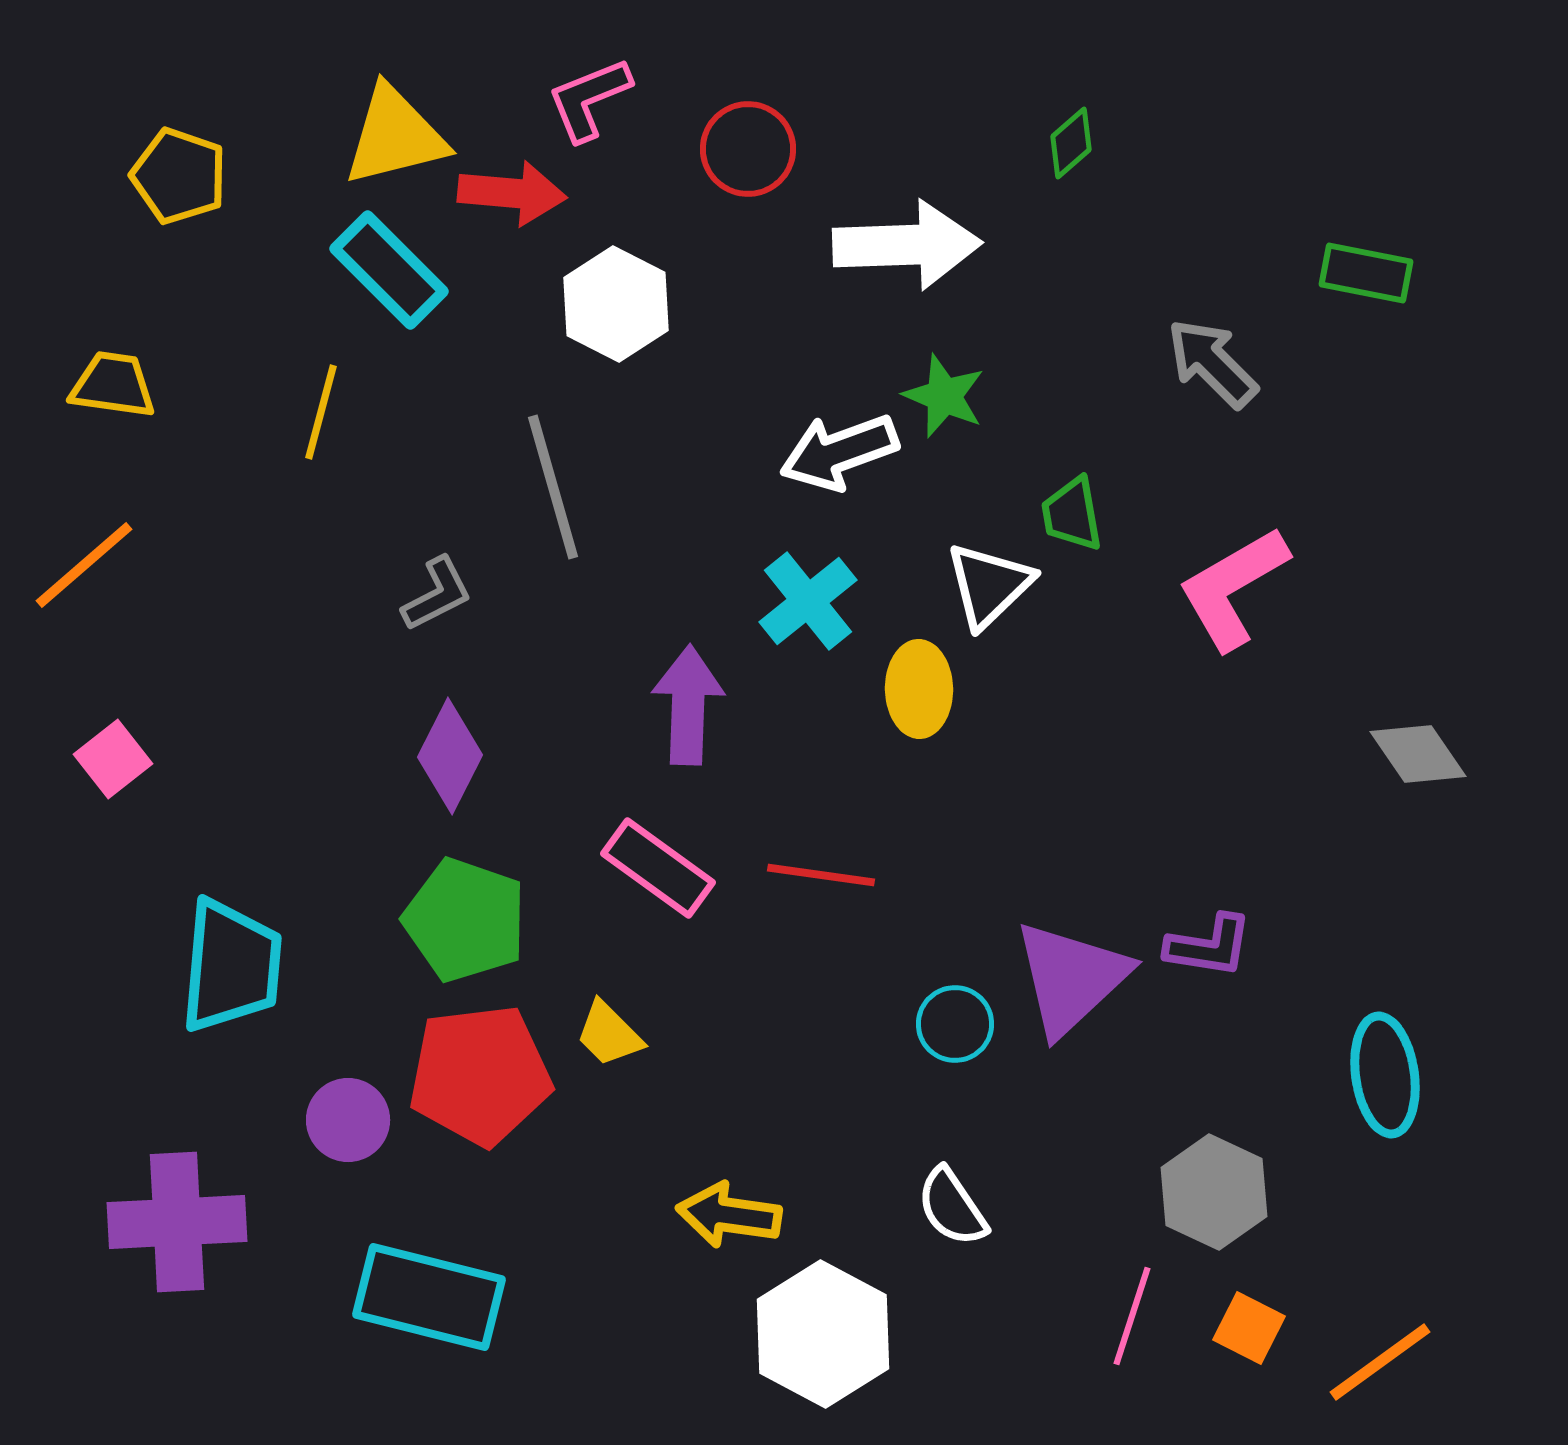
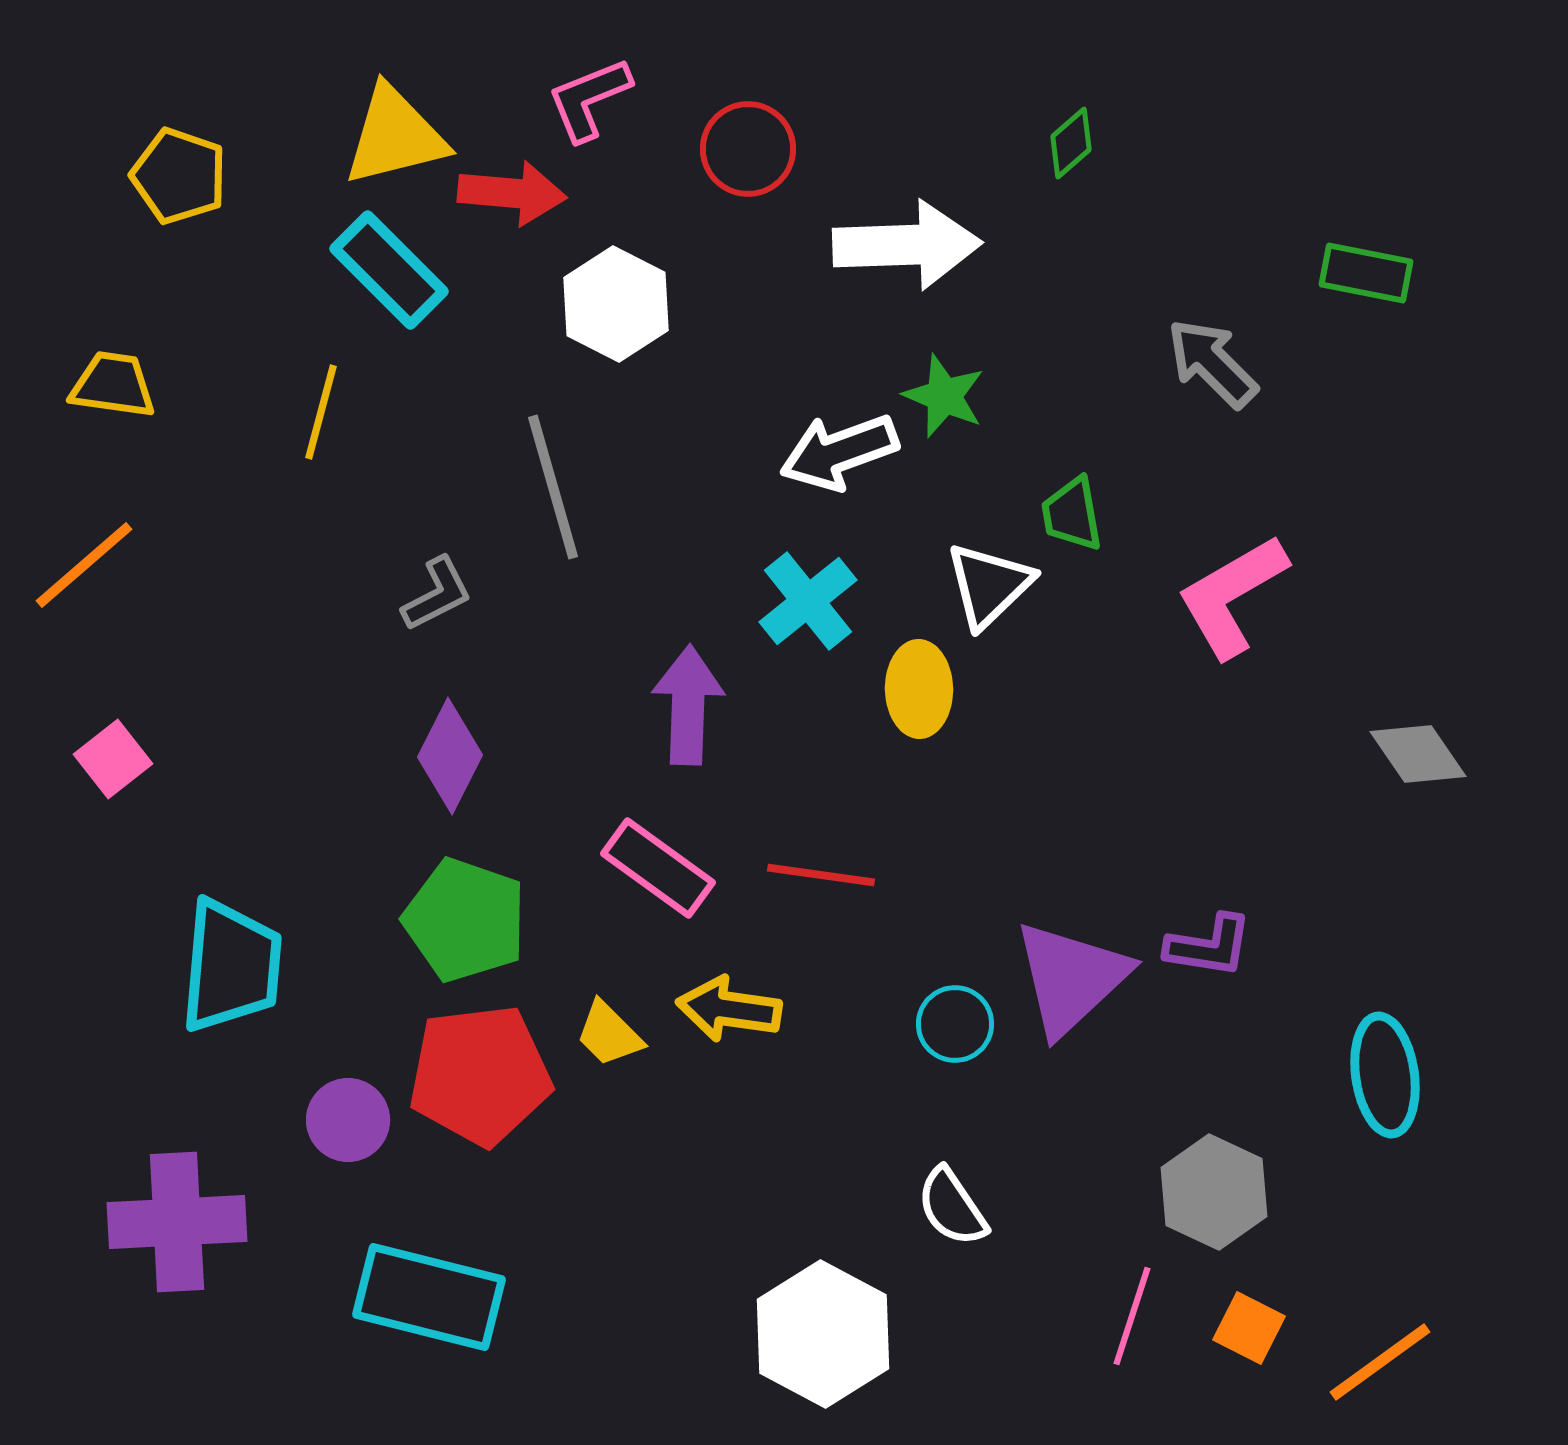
pink L-shape at (1233, 588): moved 1 px left, 8 px down
yellow arrow at (729, 1215): moved 206 px up
